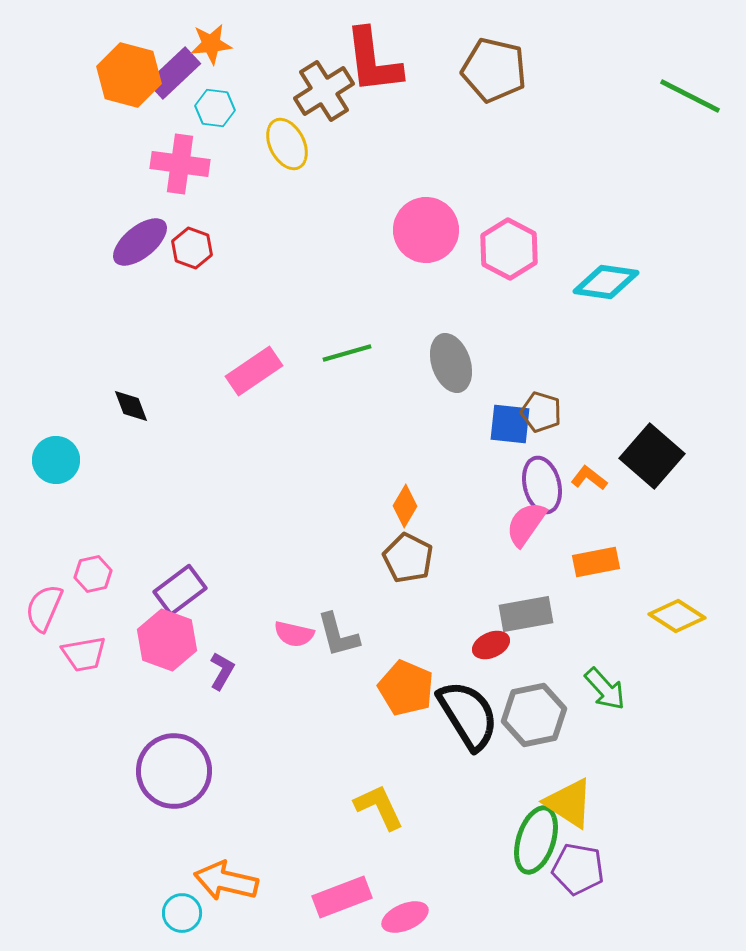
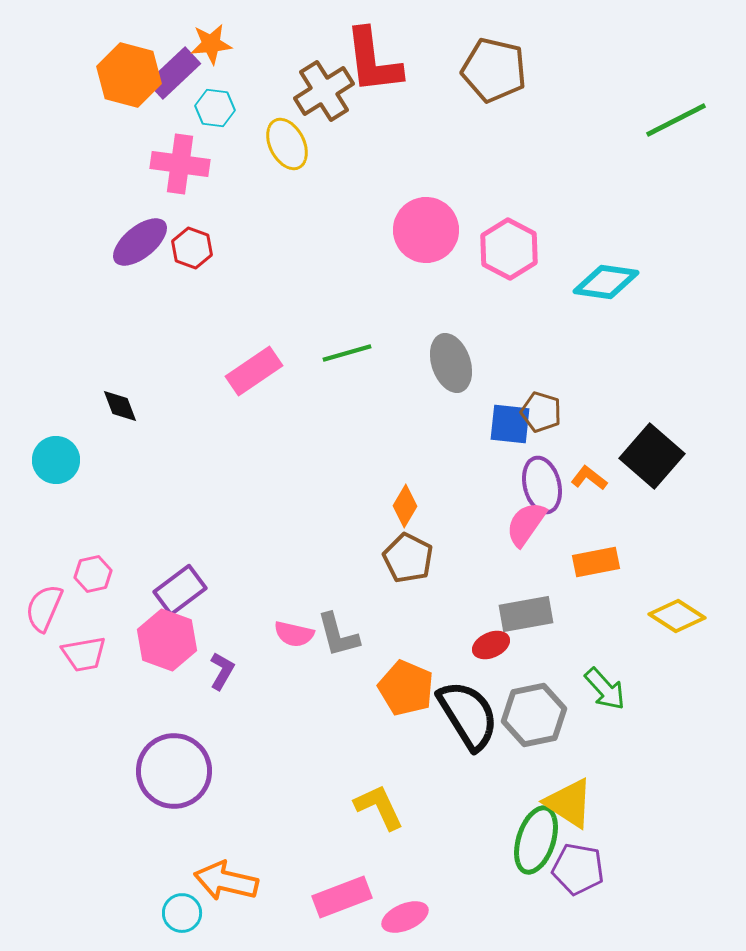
green line at (690, 96): moved 14 px left, 24 px down; rotated 54 degrees counterclockwise
black diamond at (131, 406): moved 11 px left
